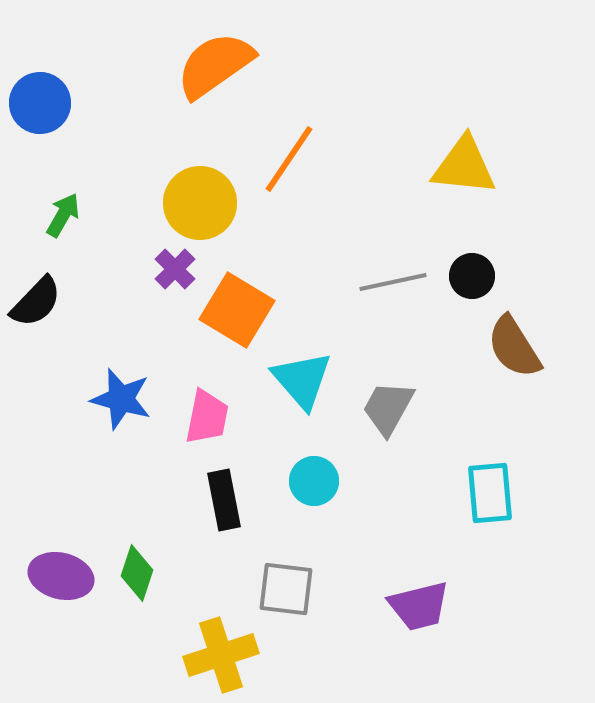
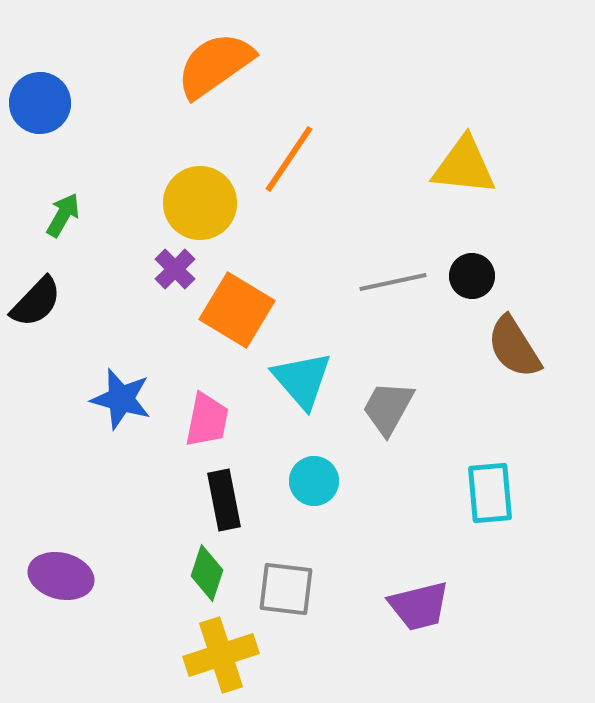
pink trapezoid: moved 3 px down
green diamond: moved 70 px right
